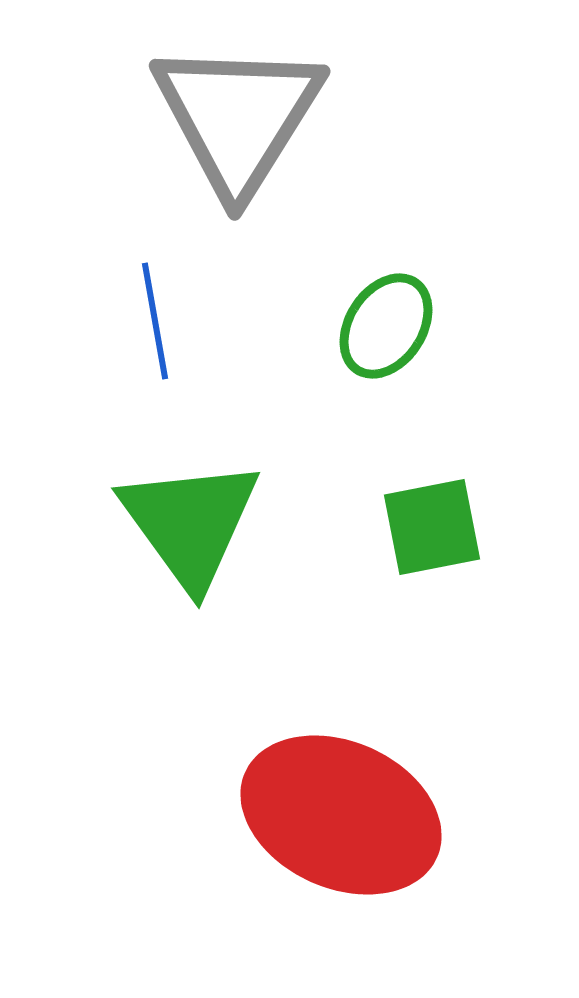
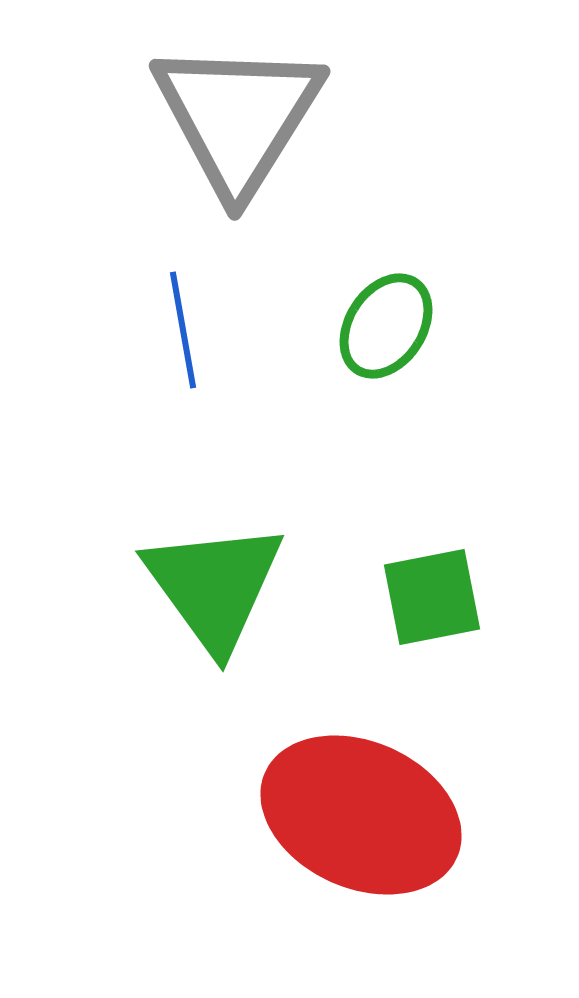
blue line: moved 28 px right, 9 px down
green triangle: moved 24 px right, 63 px down
green square: moved 70 px down
red ellipse: moved 20 px right
